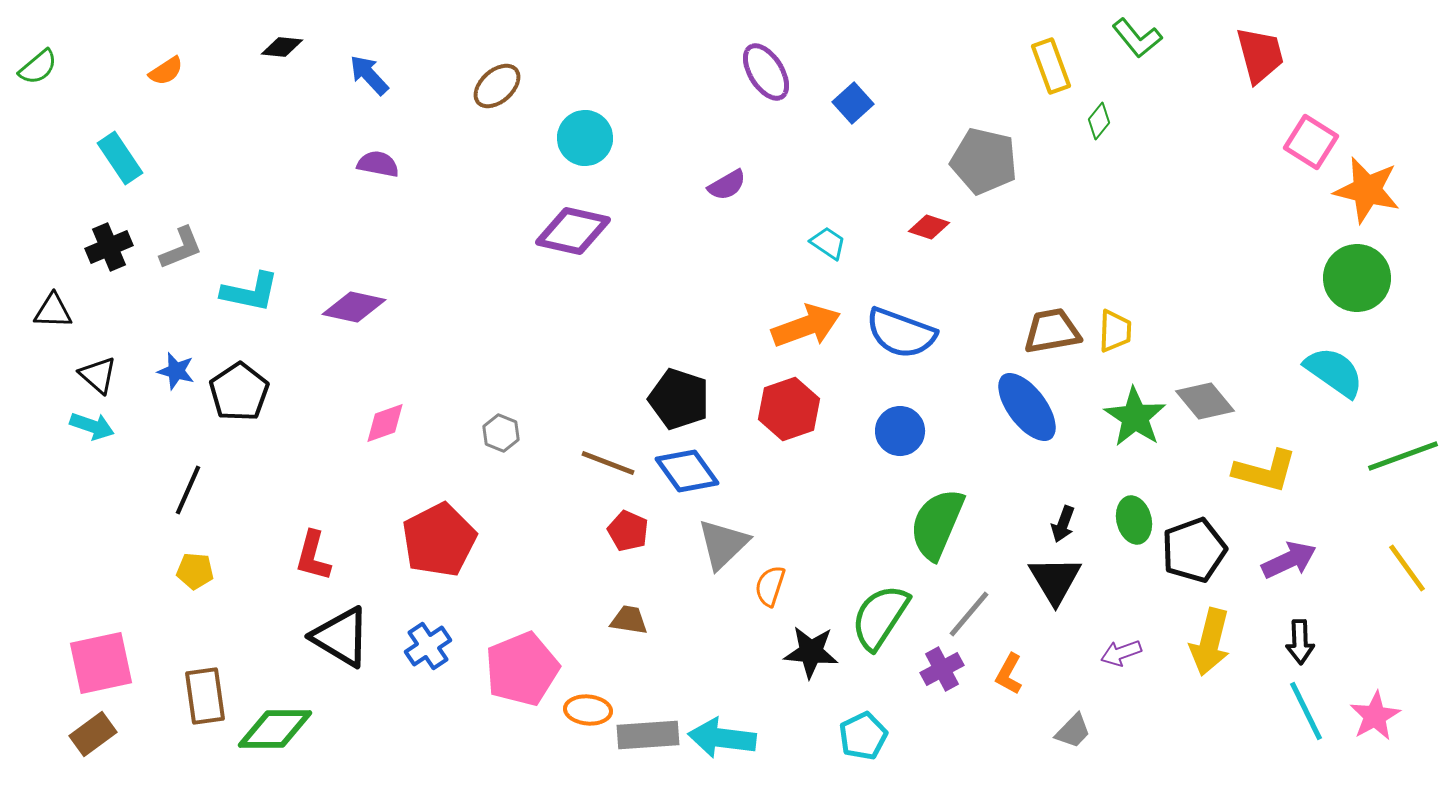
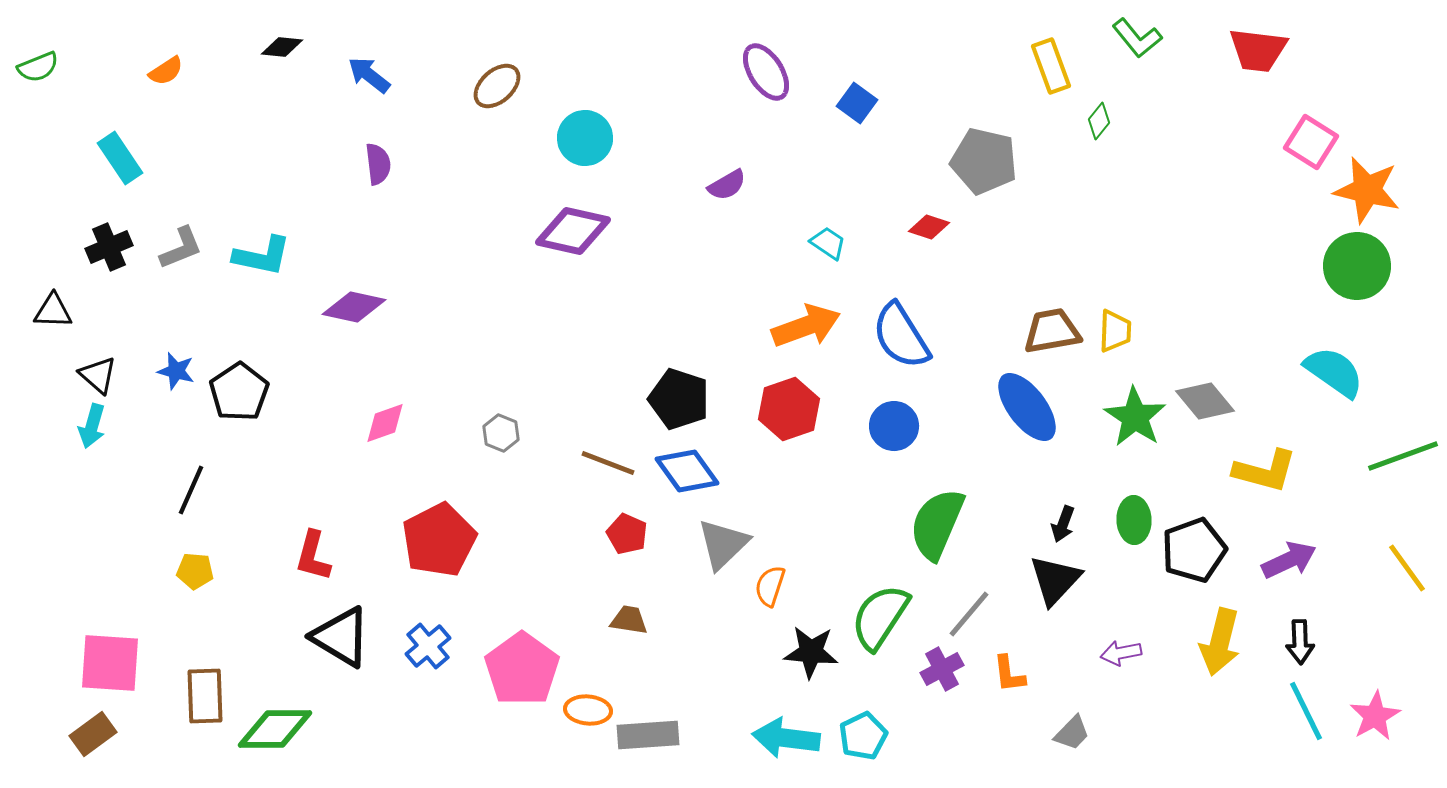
red trapezoid at (1260, 55): moved 2 px left, 5 px up; rotated 112 degrees clockwise
green semicircle at (38, 67): rotated 18 degrees clockwise
blue arrow at (369, 75): rotated 9 degrees counterclockwise
blue square at (853, 103): moved 4 px right; rotated 12 degrees counterclockwise
purple semicircle at (378, 164): rotated 72 degrees clockwise
green circle at (1357, 278): moved 12 px up
cyan L-shape at (250, 292): moved 12 px right, 36 px up
blue semicircle at (901, 333): moved 3 px down; rotated 38 degrees clockwise
cyan arrow at (92, 426): rotated 87 degrees clockwise
blue circle at (900, 431): moved 6 px left, 5 px up
black line at (188, 490): moved 3 px right
green ellipse at (1134, 520): rotated 12 degrees clockwise
red pentagon at (628, 531): moved 1 px left, 3 px down
black triangle at (1055, 580): rotated 14 degrees clockwise
yellow arrow at (1210, 642): moved 10 px right
blue cross at (428, 646): rotated 6 degrees counterclockwise
purple arrow at (1121, 653): rotated 9 degrees clockwise
pink square at (101, 663): moved 9 px right; rotated 16 degrees clockwise
pink pentagon at (522, 669): rotated 14 degrees counterclockwise
orange L-shape at (1009, 674): rotated 36 degrees counterclockwise
brown rectangle at (205, 696): rotated 6 degrees clockwise
gray trapezoid at (1073, 731): moved 1 px left, 2 px down
cyan arrow at (722, 738): moved 64 px right
